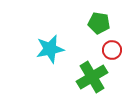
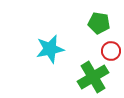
red circle: moved 1 px left, 1 px down
green cross: moved 1 px right
